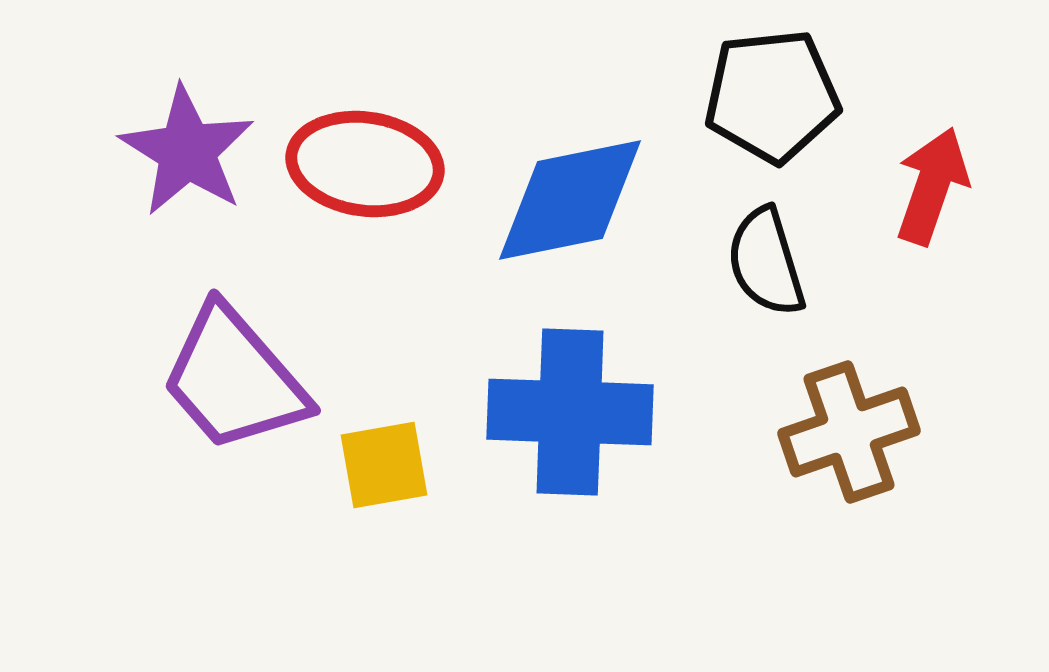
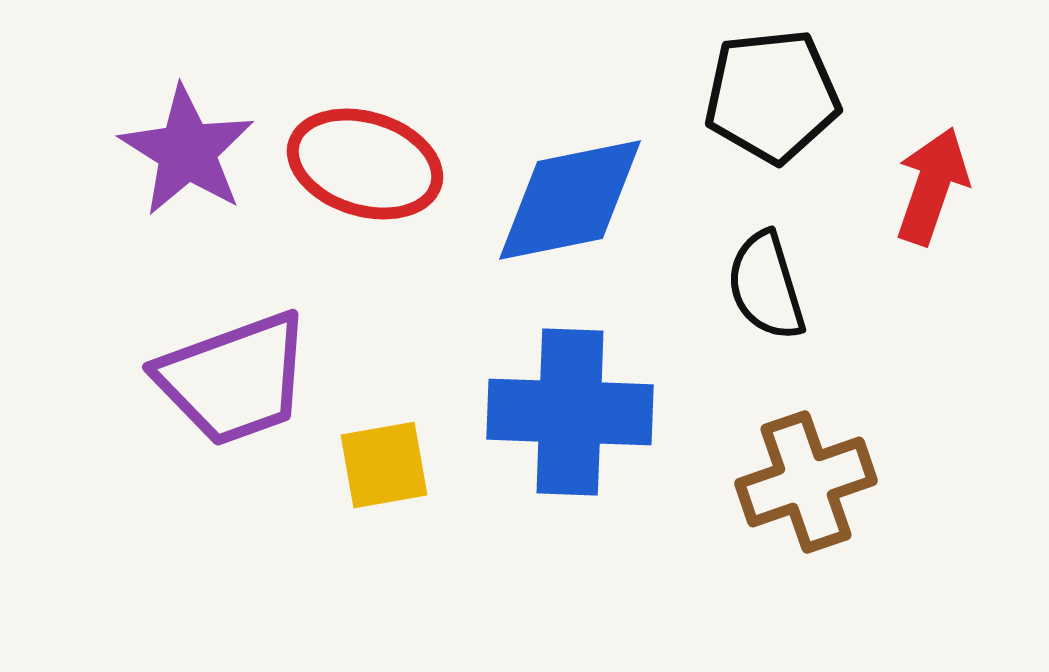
red ellipse: rotated 9 degrees clockwise
black semicircle: moved 24 px down
purple trapezoid: rotated 69 degrees counterclockwise
brown cross: moved 43 px left, 50 px down
